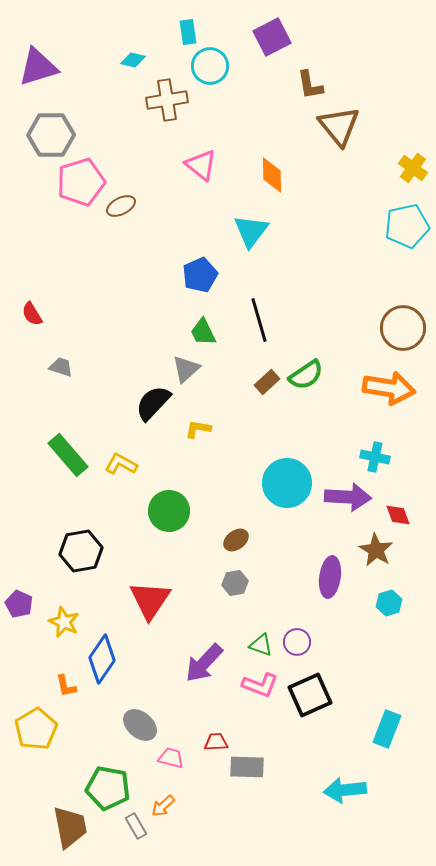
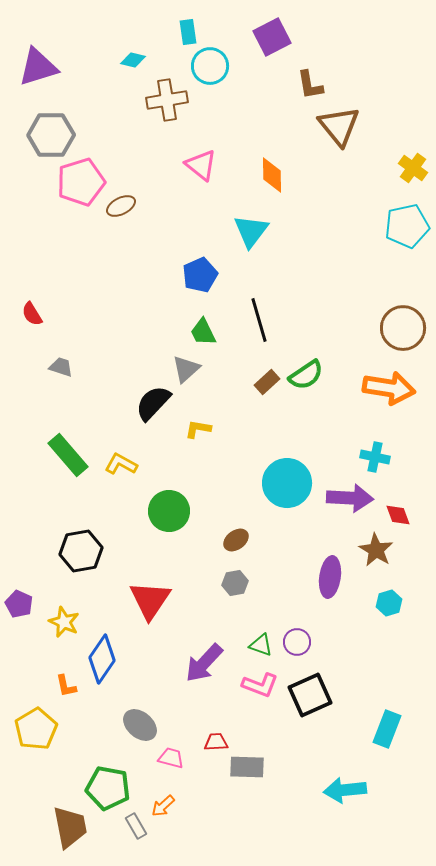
purple arrow at (348, 497): moved 2 px right, 1 px down
